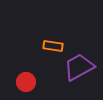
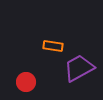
purple trapezoid: moved 1 px down
